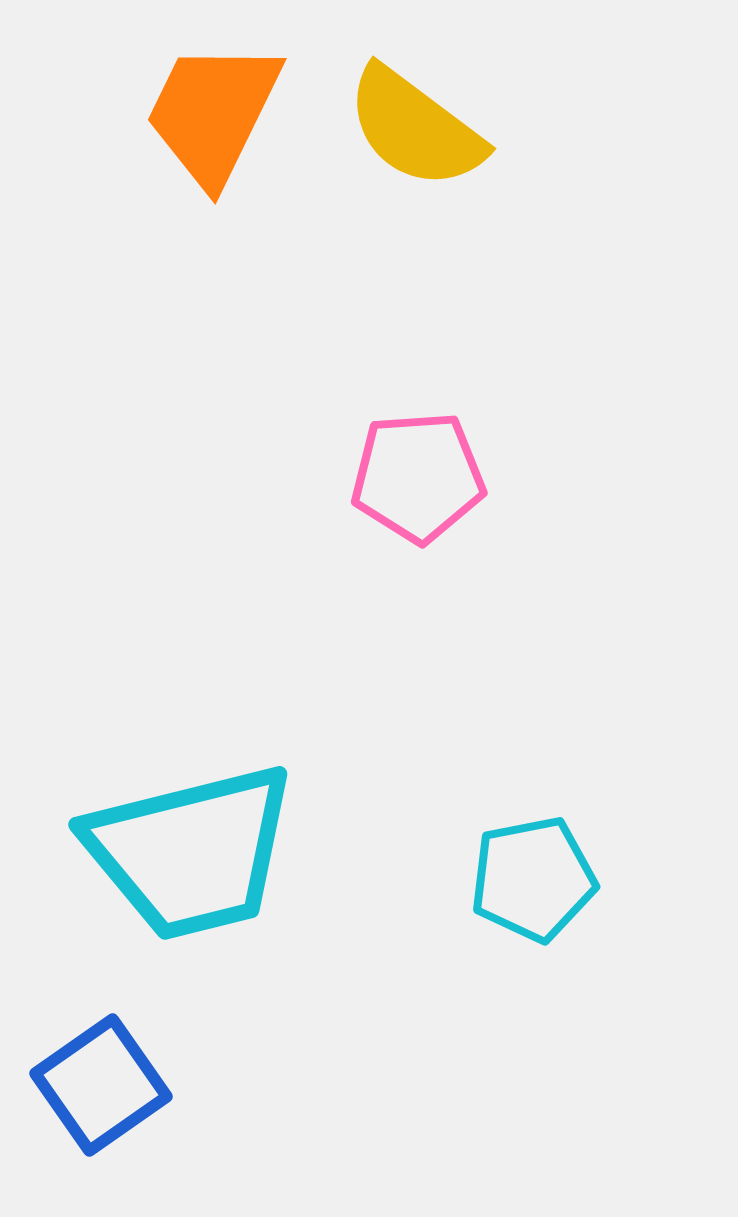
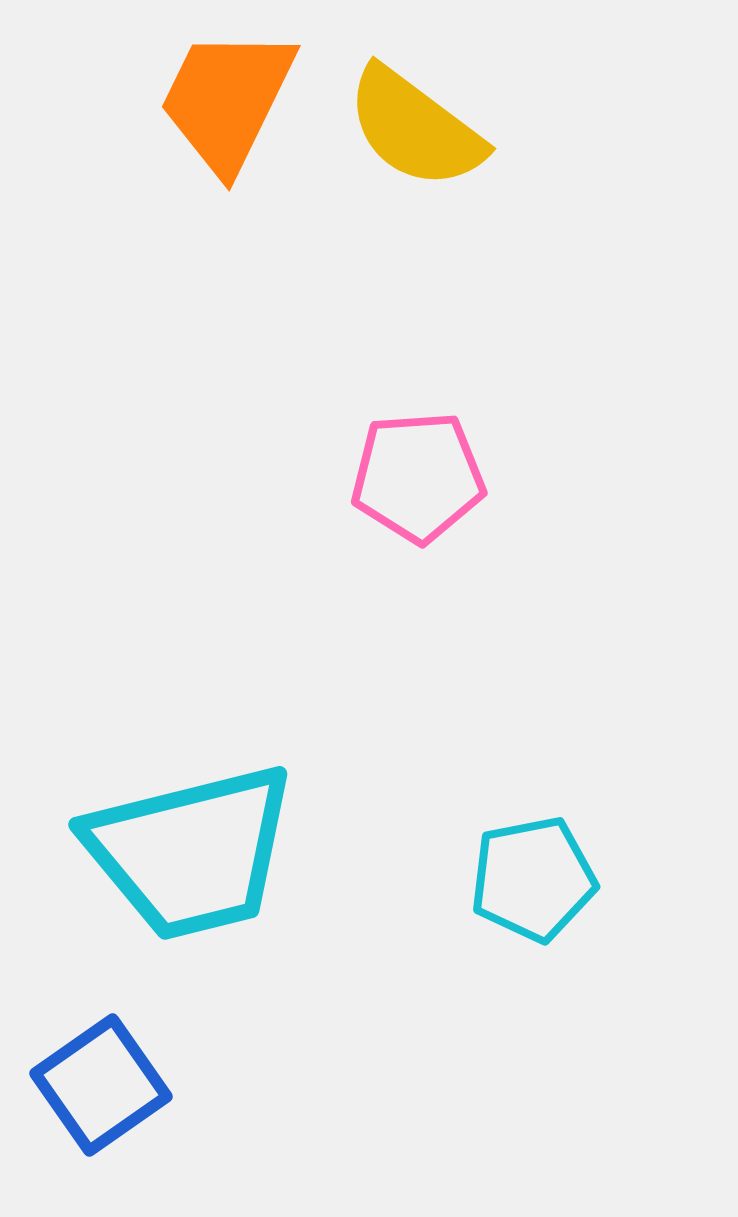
orange trapezoid: moved 14 px right, 13 px up
